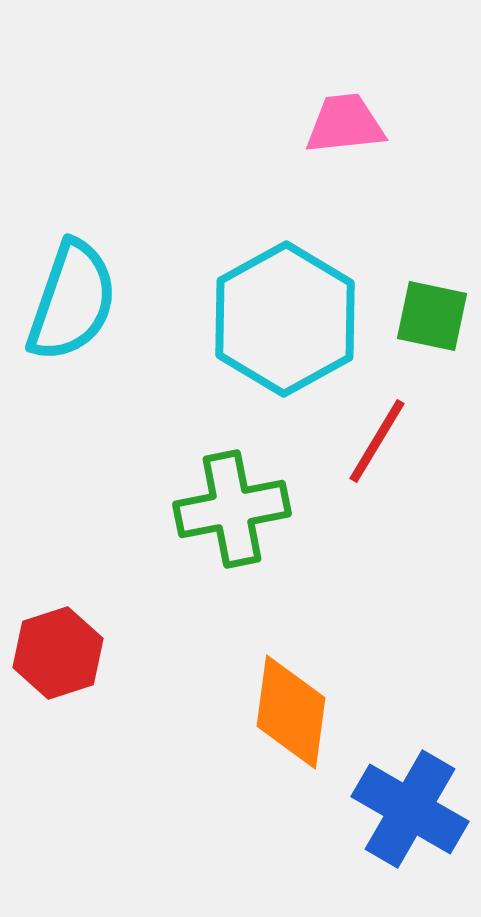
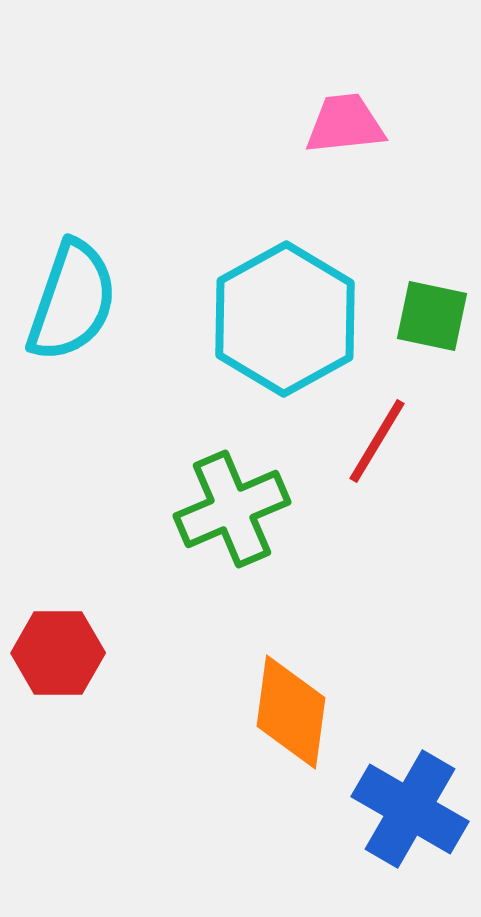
green cross: rotated 12 degrees counterclockwise
red hexagon: rotated 18 degrees clockwise
